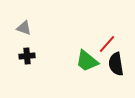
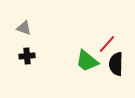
black semicircle: rotated 10 degrees clockwise
